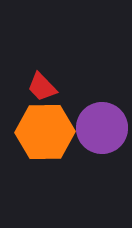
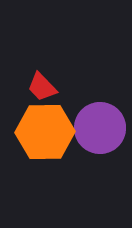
purple circle: moved 2 px left
